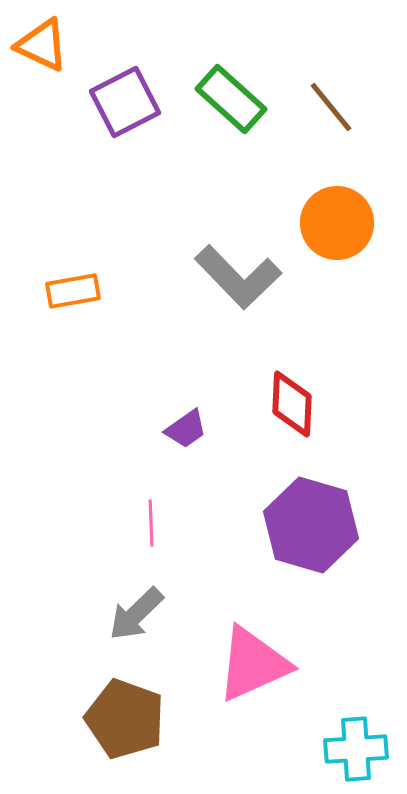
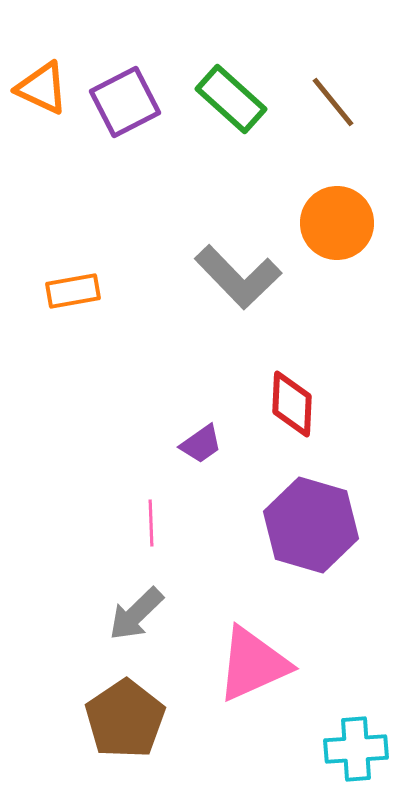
orange triangle: moved 43 px down
brown line: moved 2 px right, 5 px up
purple trapezoid: moved 15 px right, 15 px down
brown pentagon: rotated 18 degrees clockwise
